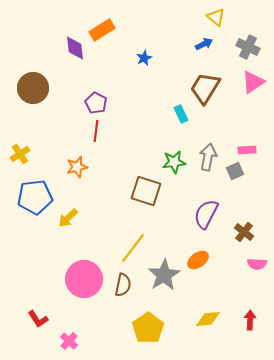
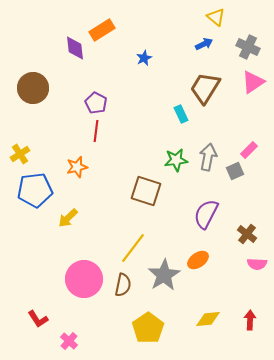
pink rectangle: moved 2 px right; rotated 42 degrees counterclockwise
green star: moved 2 px right, 2 px up
blue pentagon: moved 7 px up
brown cross: moved 3 px right, 2 px down
